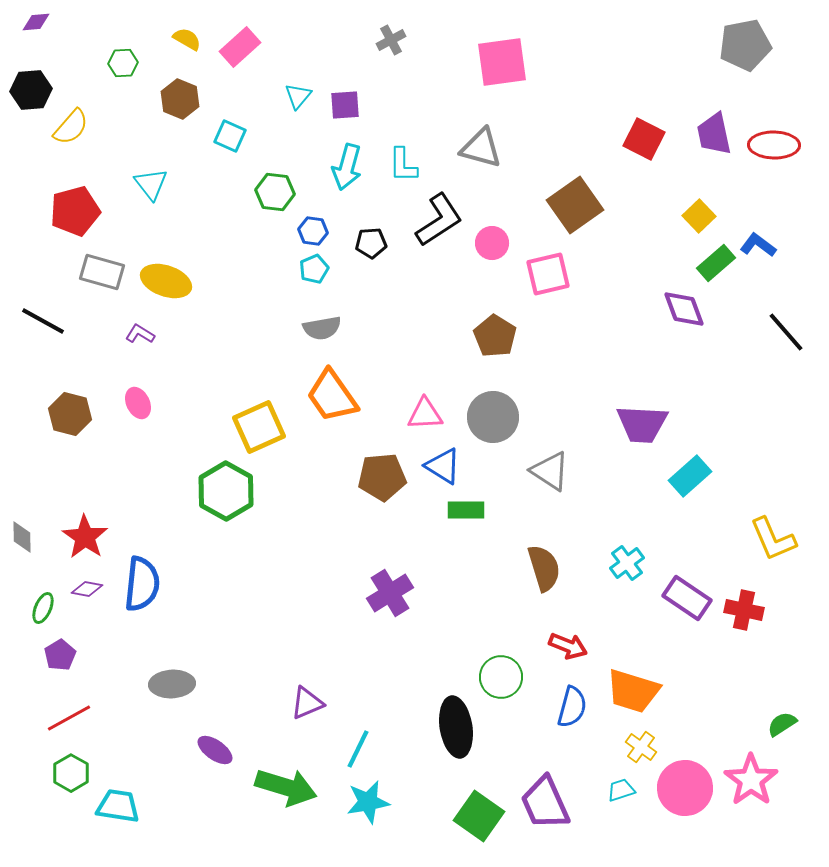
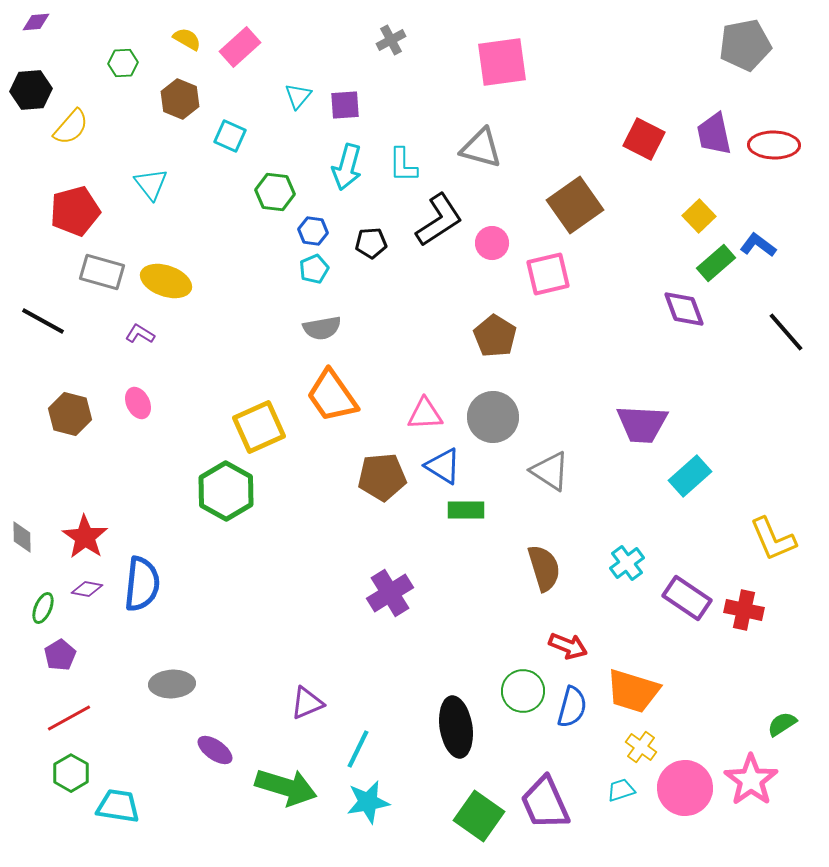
green circle at (501, 677): moved 22 px right, 14 px down
